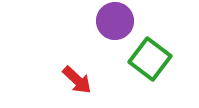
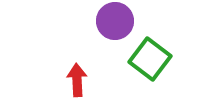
red arrow: rotated 136 degrees counterclockwise
